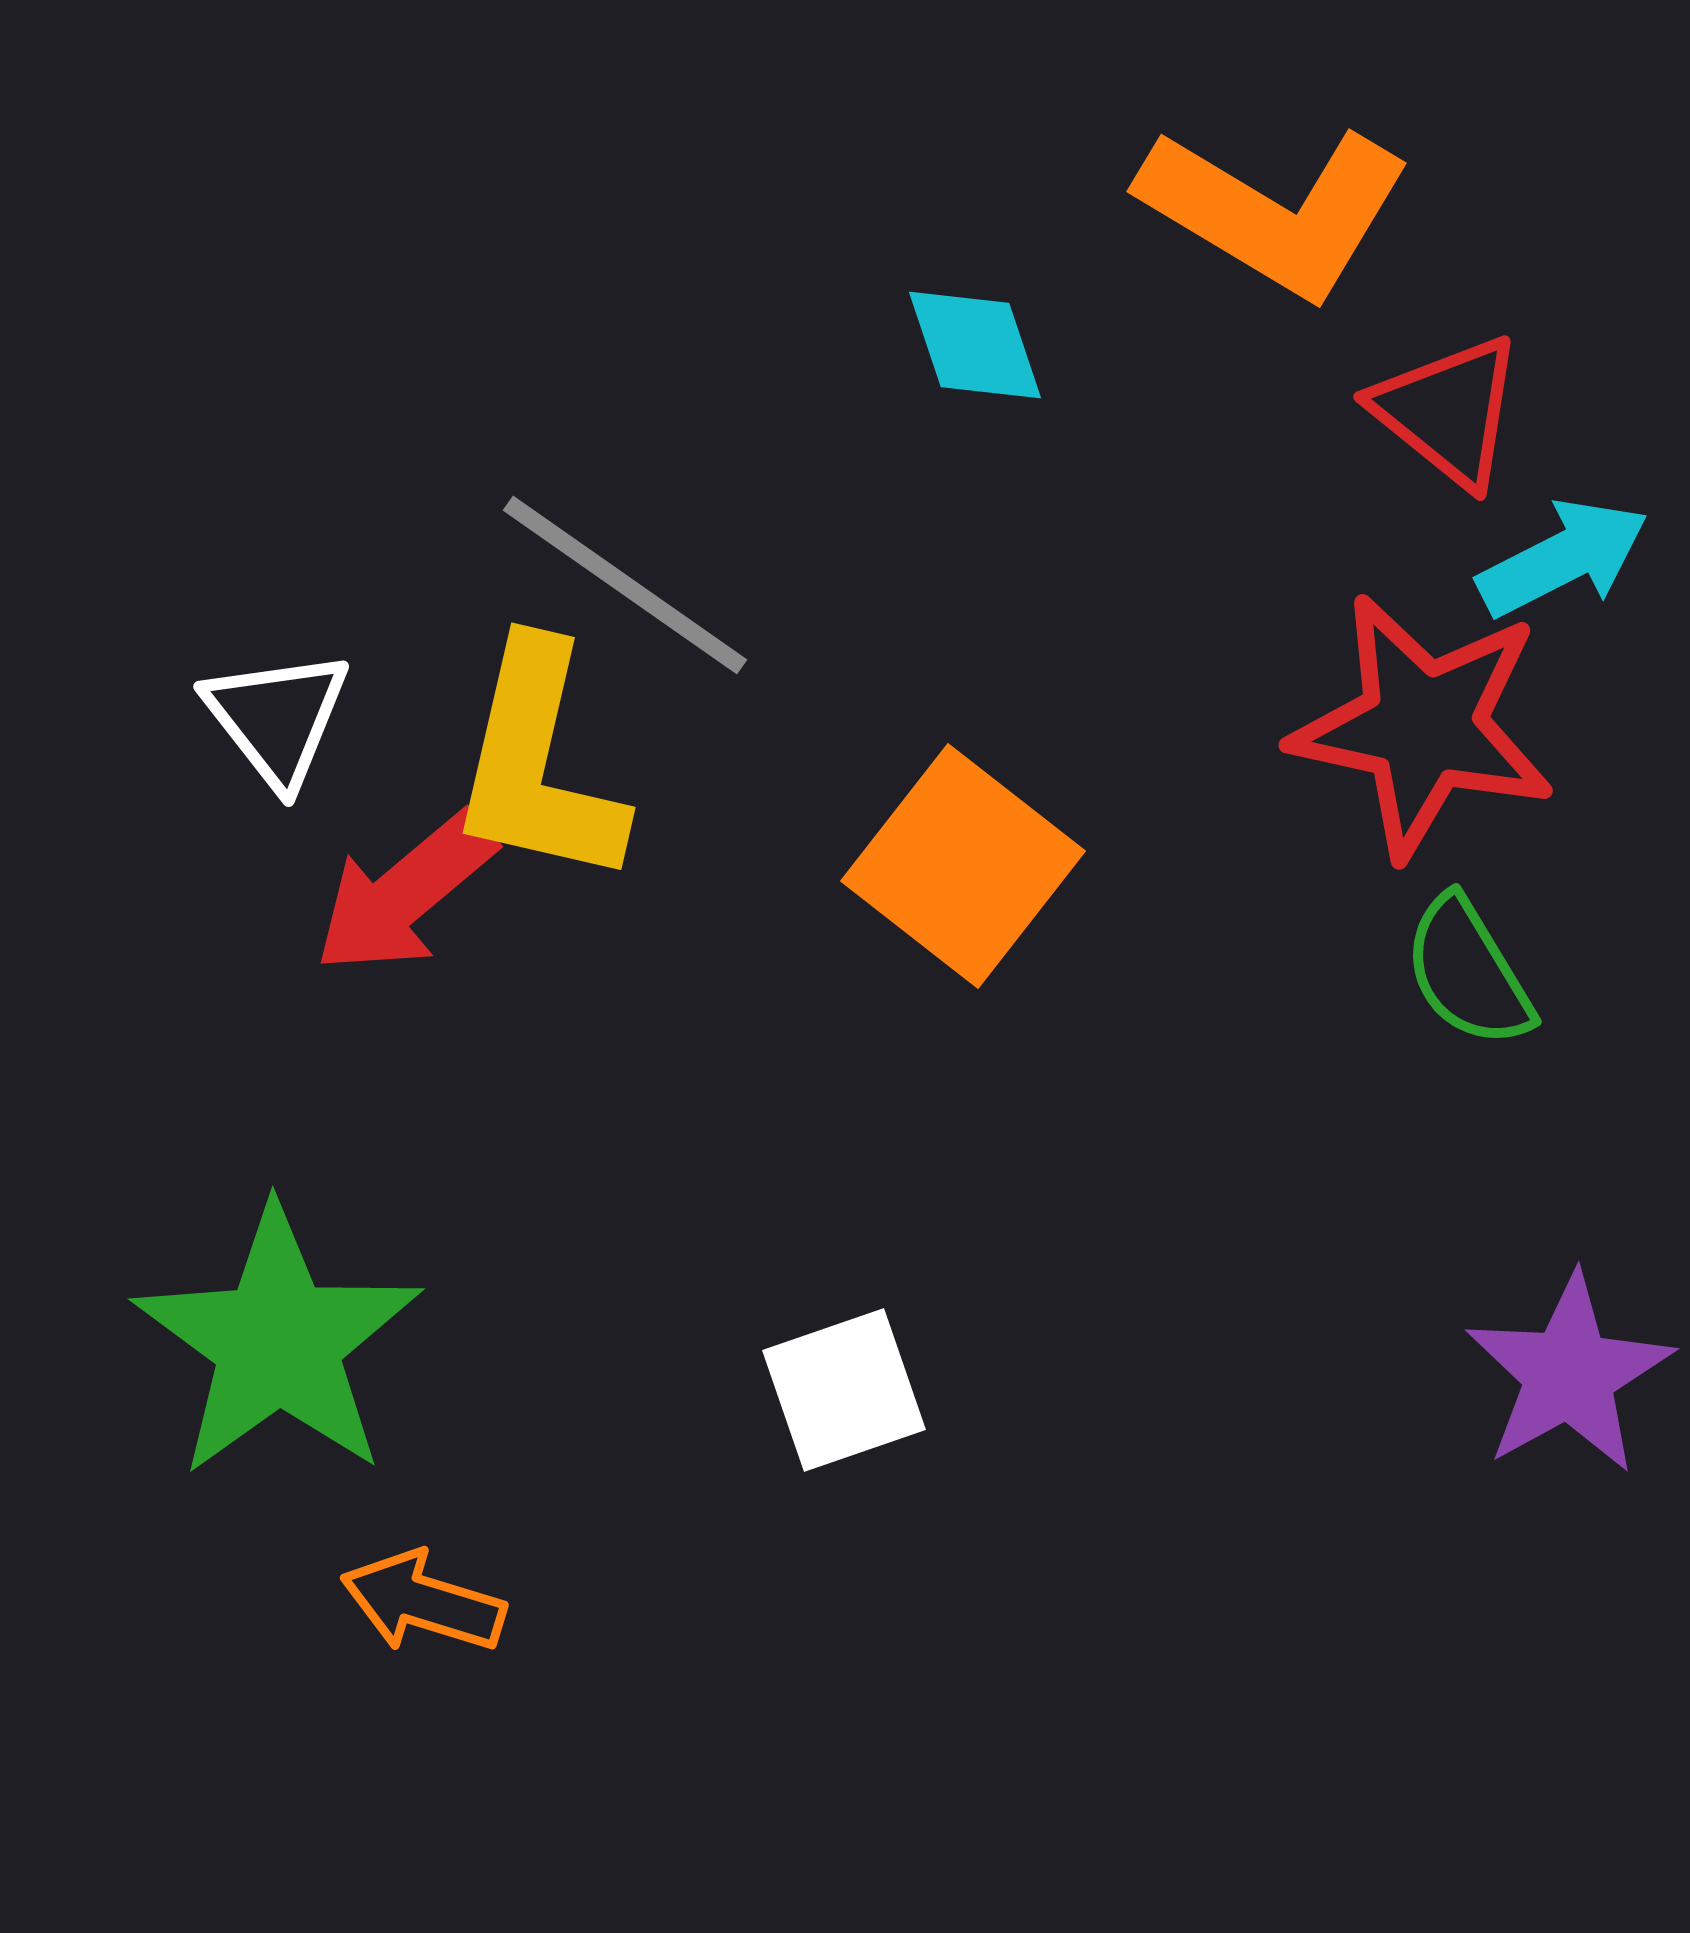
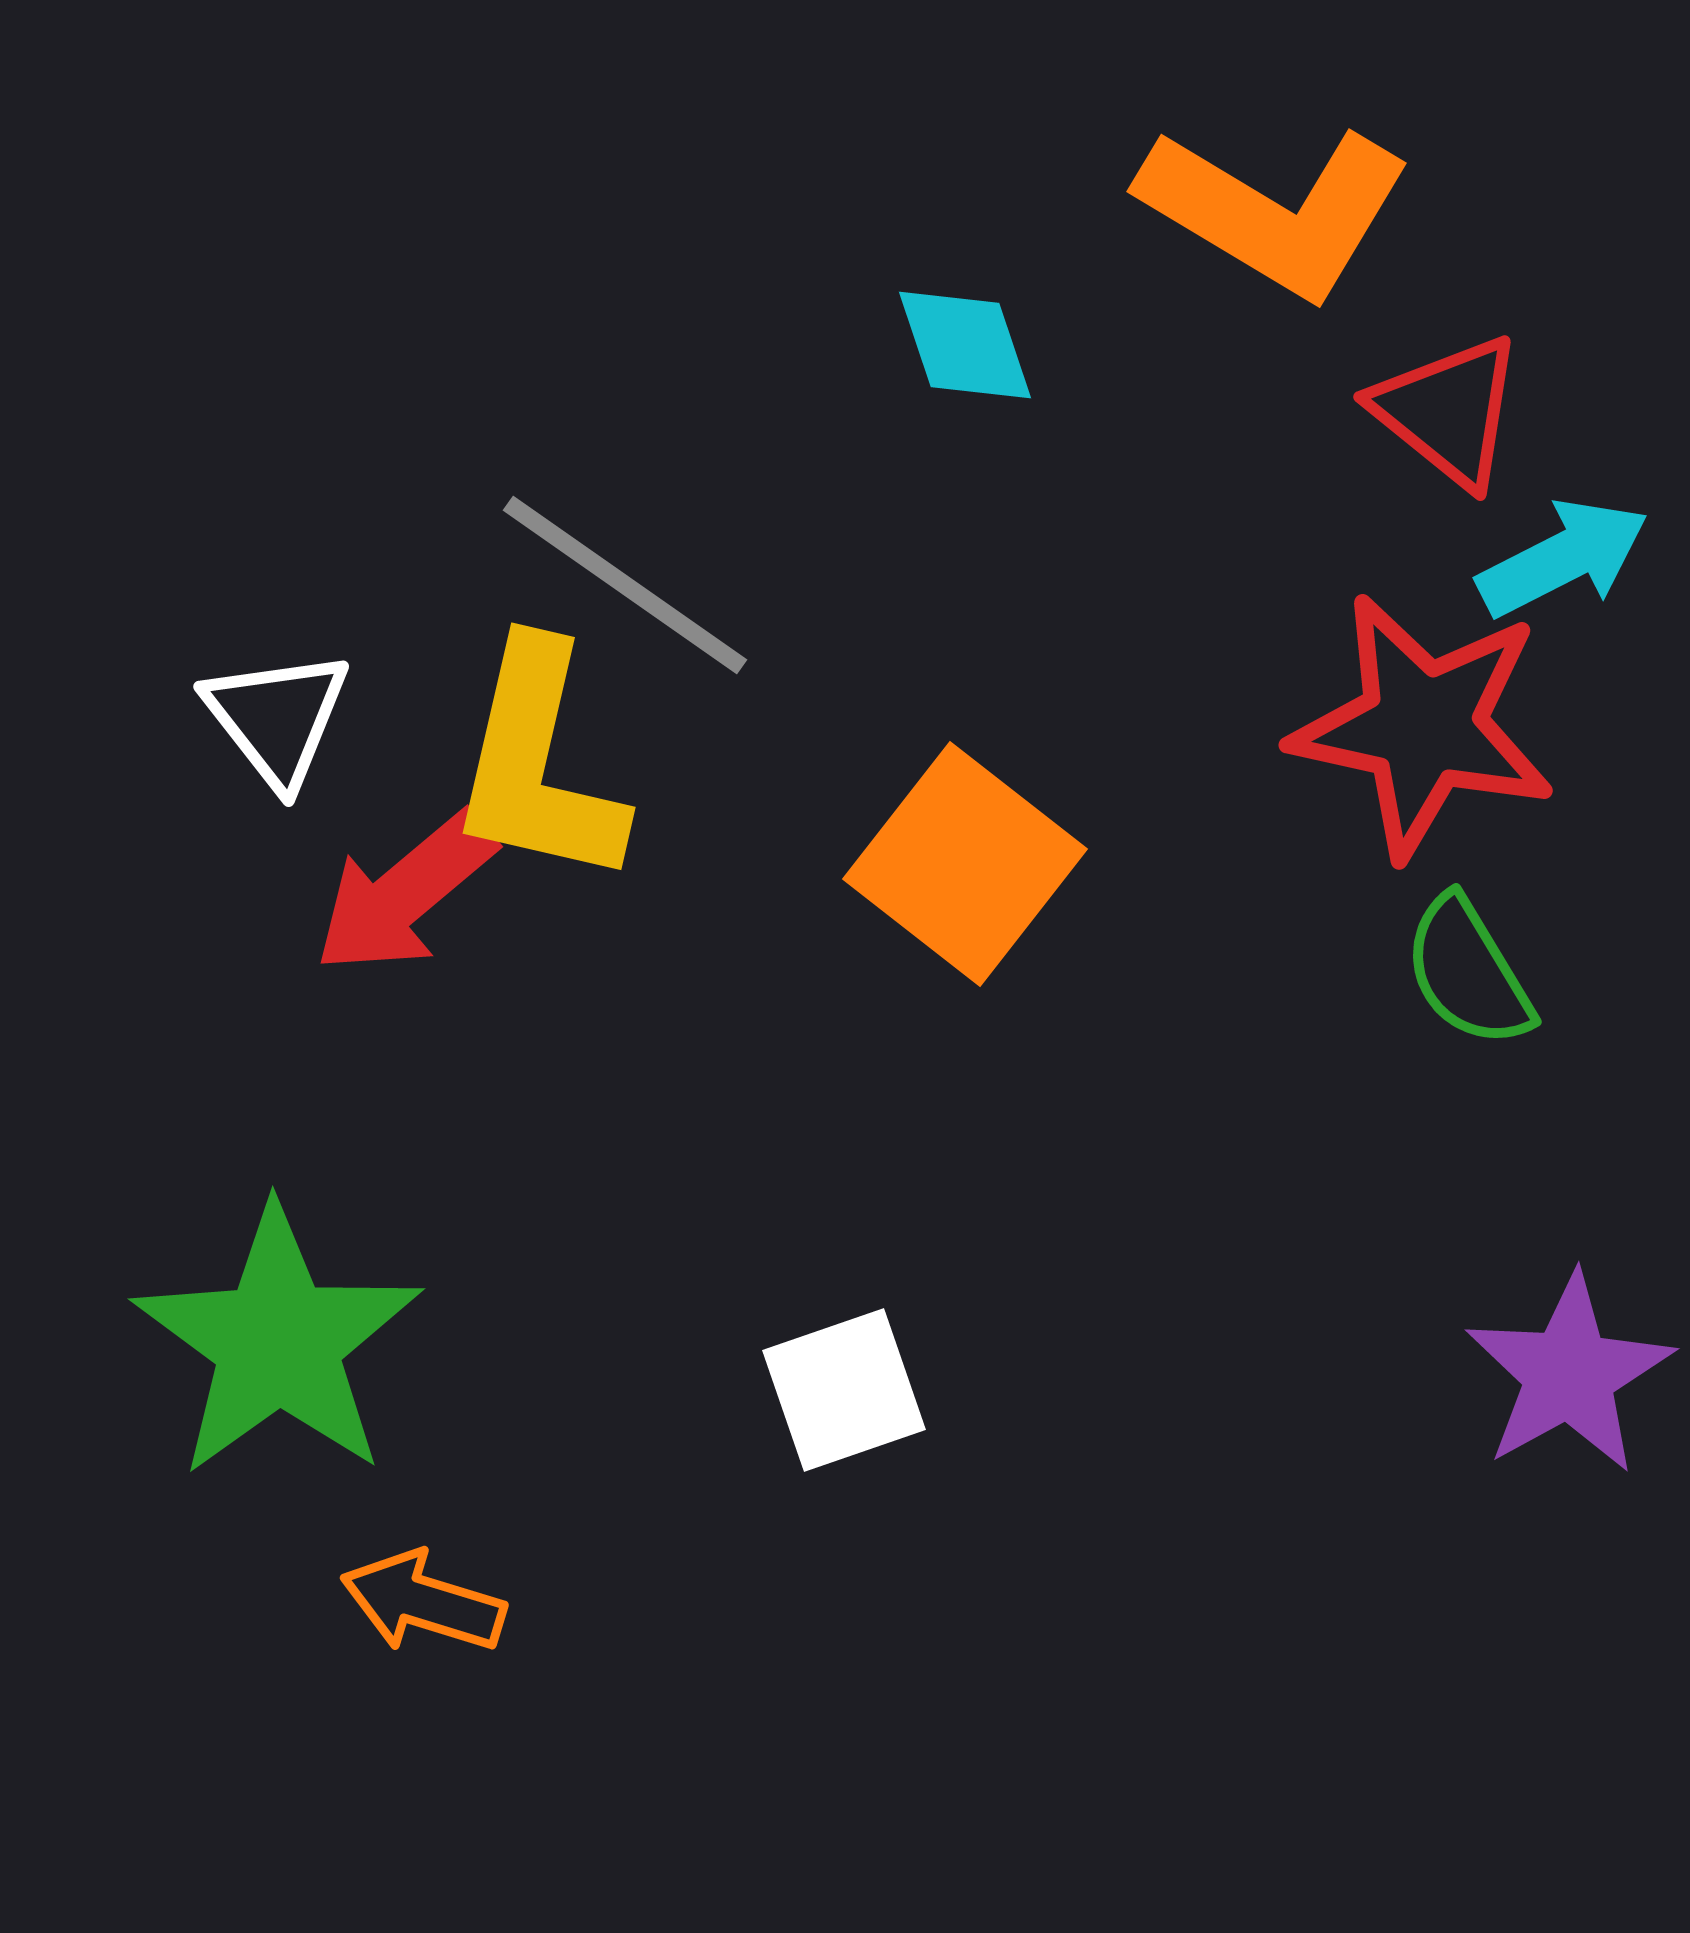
cyan diamond: moved 10 px left
orange square: moved 2 px right, 2 px up
